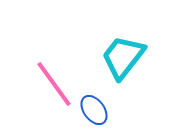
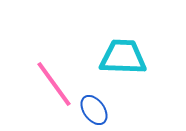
cyan trapezoid: rotated 54 degrees clockwise
